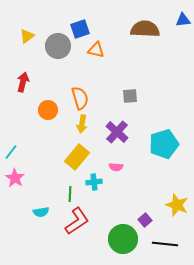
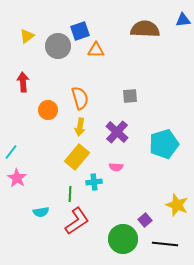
blue square: moved 2 px down
orange triangle: rotated 12 degrees counterclockwise
red arrow: rotated 18 degrees counterclockwise
yellow arrow: moved 2 px left, 3 px down
pink star: moved 2 px right
